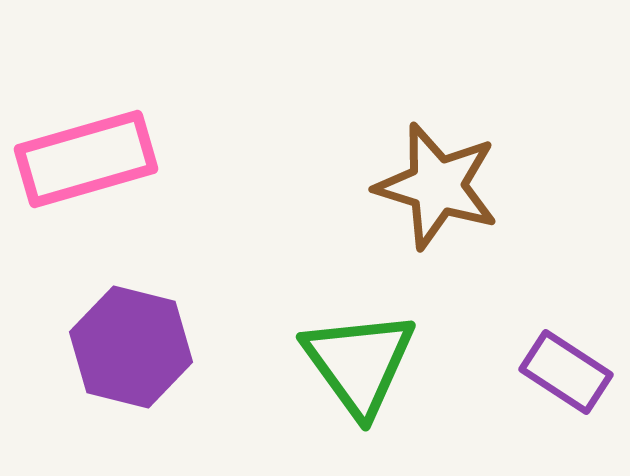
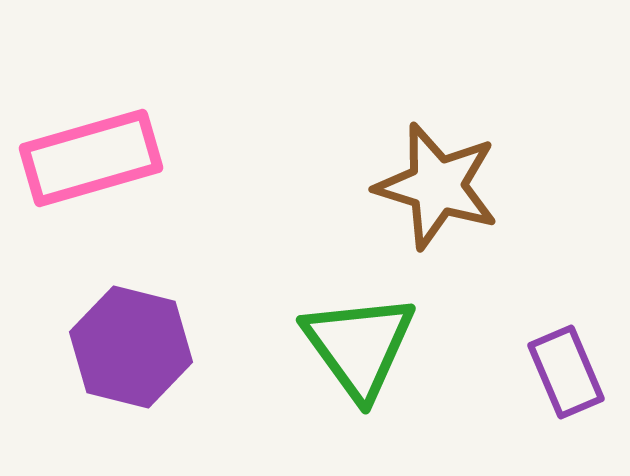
pink rectangle: moved 5 px right, 1 px up
green triangle: moved 17 px up
purple rectangle: rotated 34 degrees clockwise
